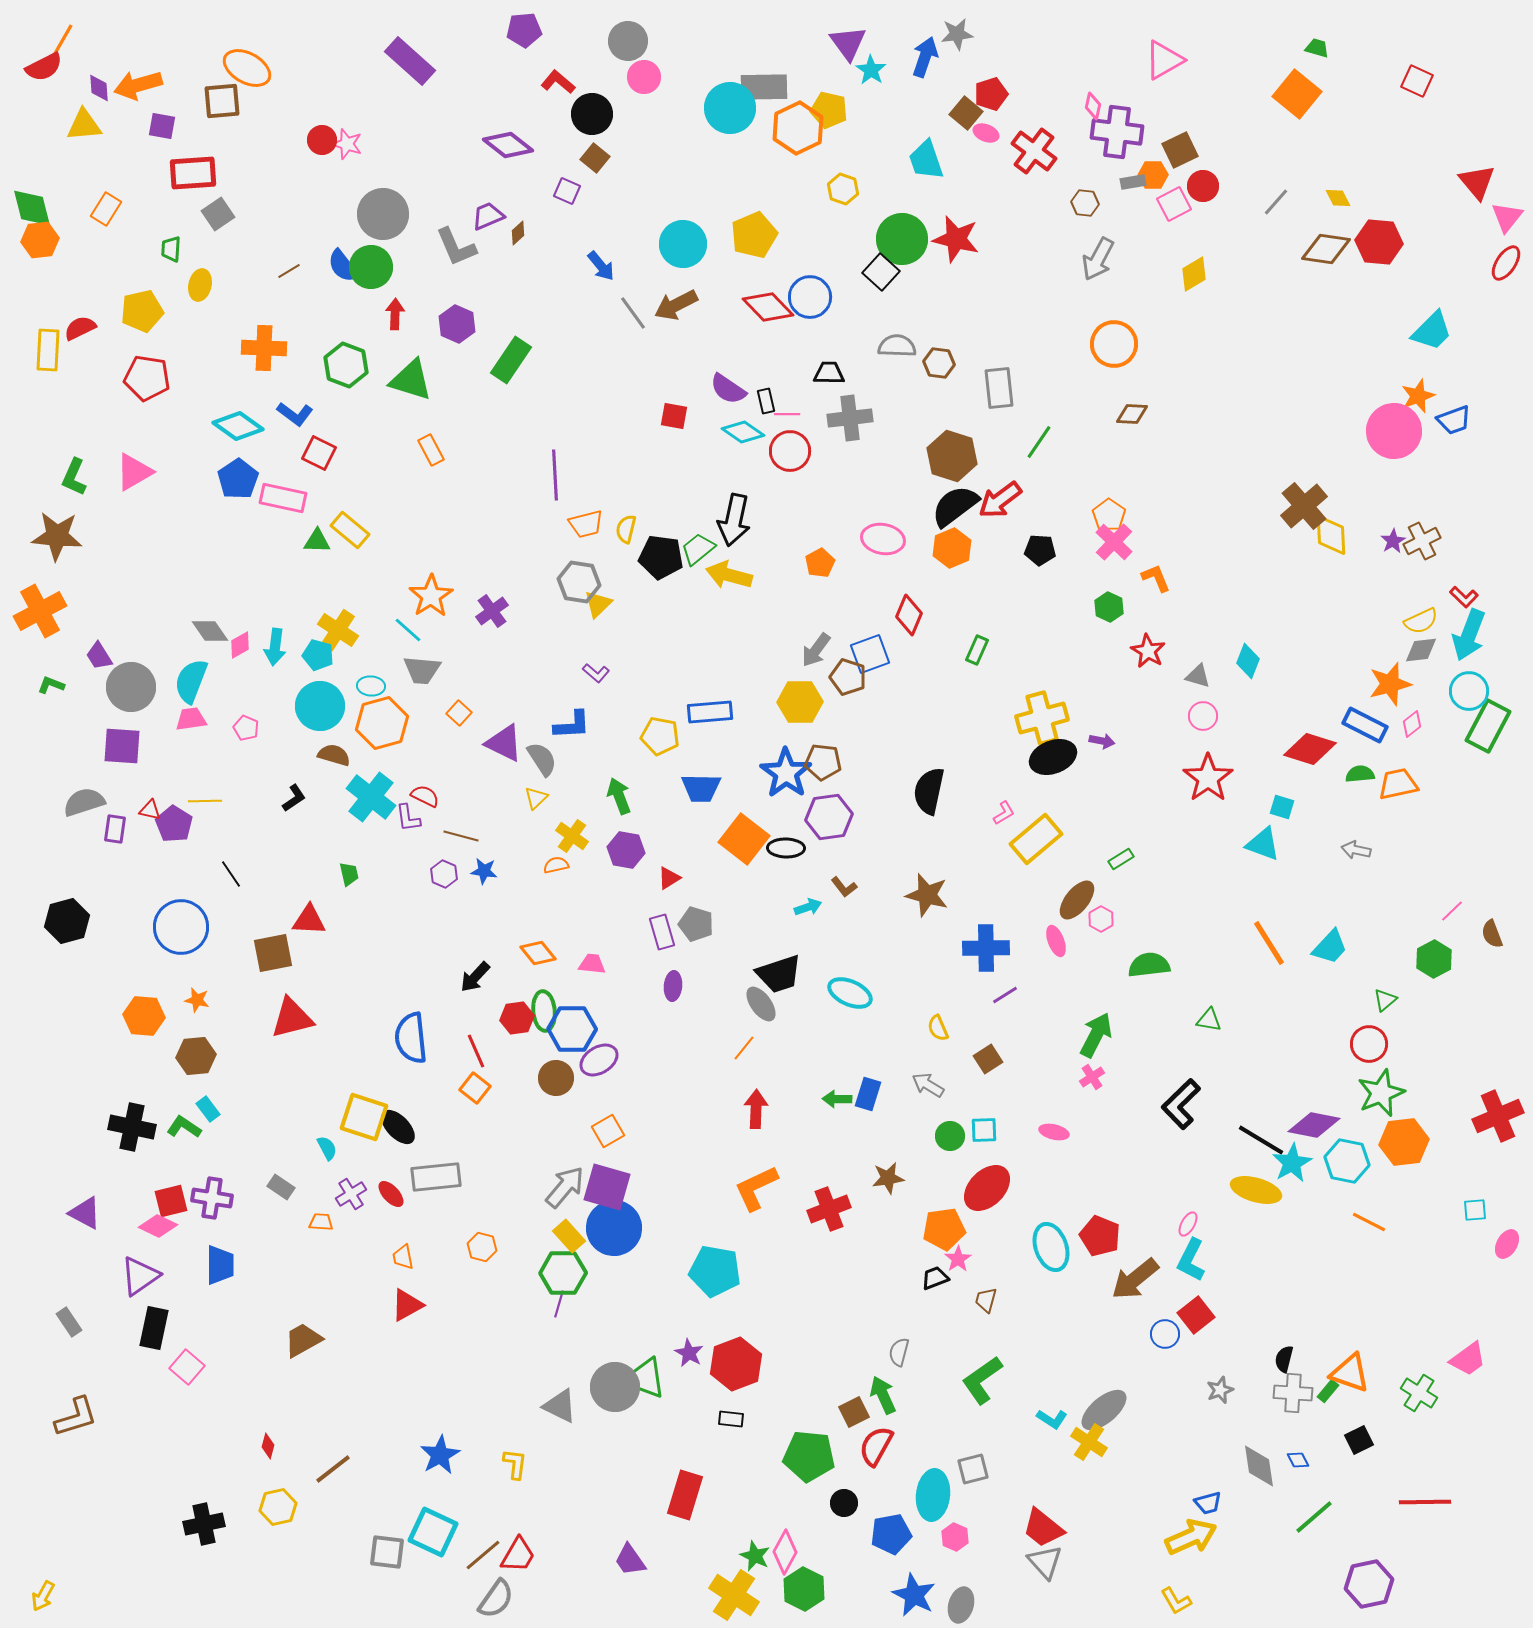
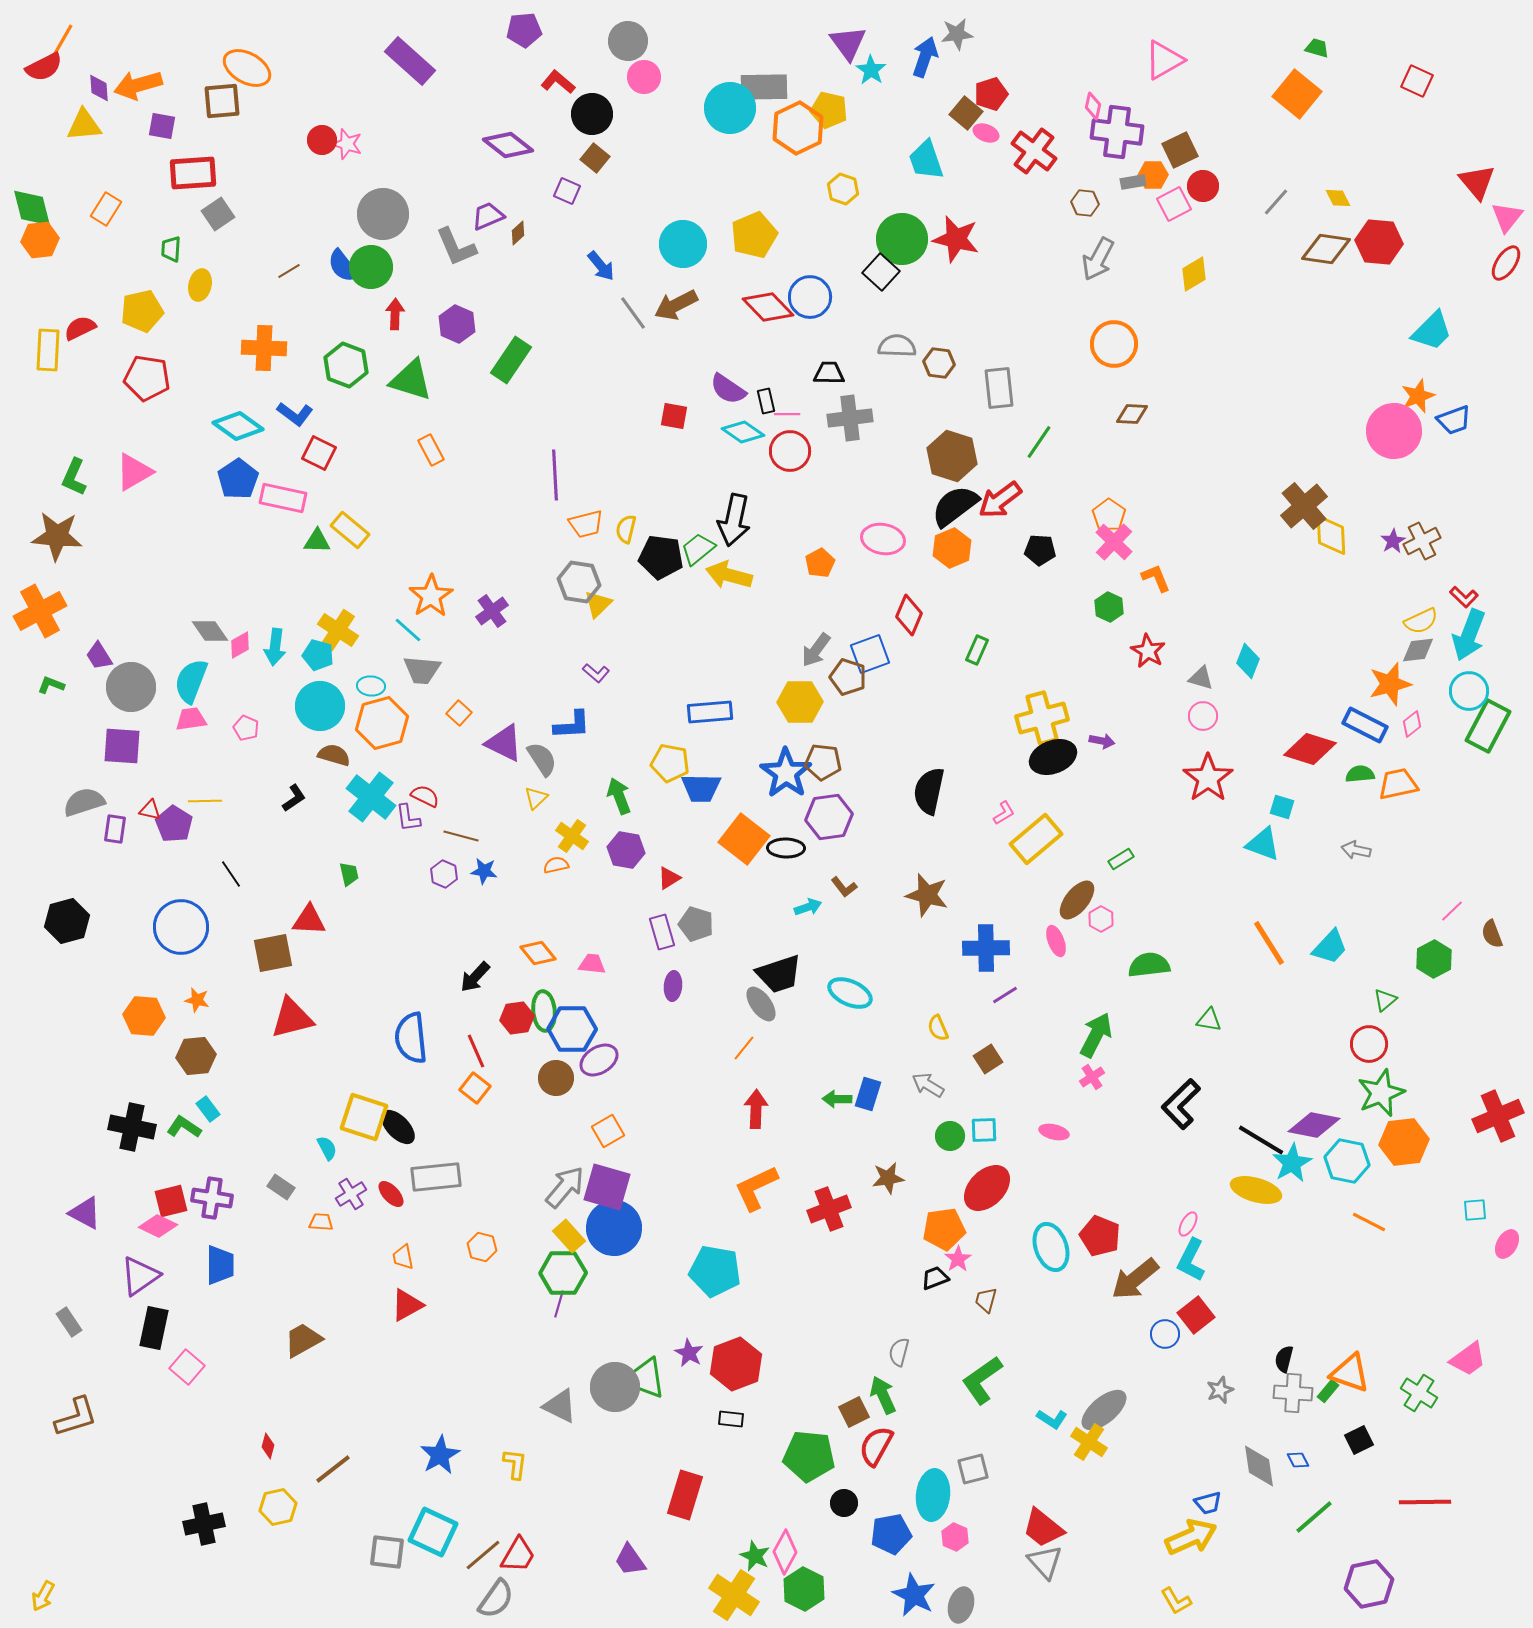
gray diamond at (1421, 650): moved 3 px left
gray triangle at (1198, 676): moved 3 px right, 2 px down
yellow pentagon at (660, 736): moved 10 px right, 27 px down
